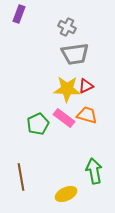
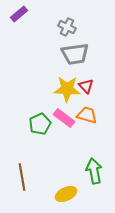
purple rectangle: rotated 30 degrees clockwise
red triangle: rotated 49 degrees counterclockwise
green pentagon: moved 2 px right
brown line: moved 1 px right
